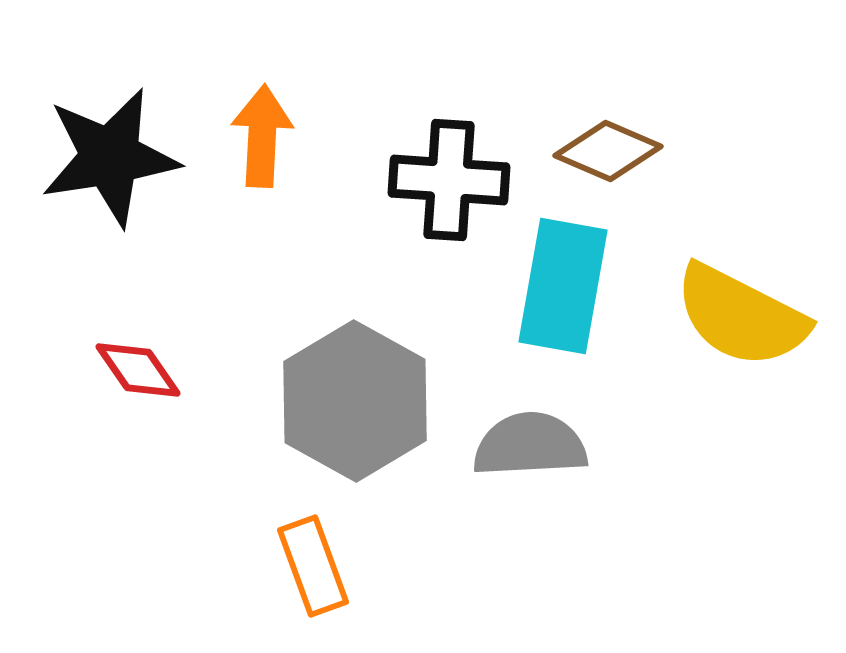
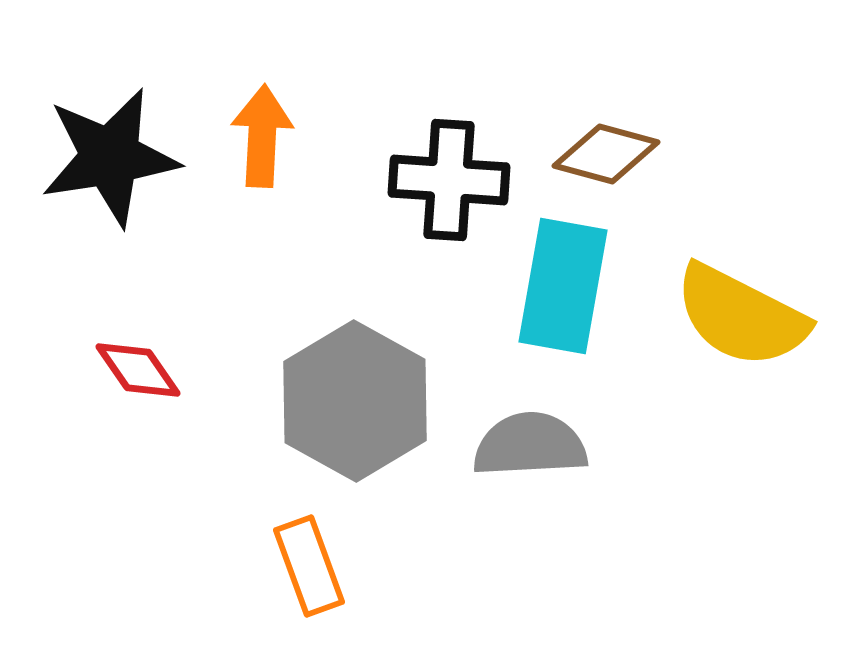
brown diamond: moved 2 px left, 3 px down; rotated 8 degrees counterclockwise
orange rectangle: moved 4 px left
